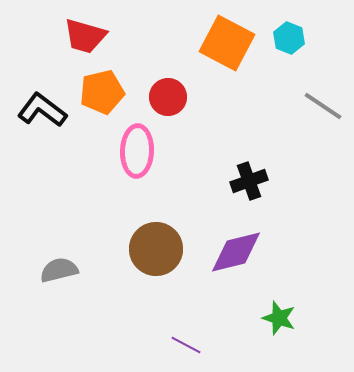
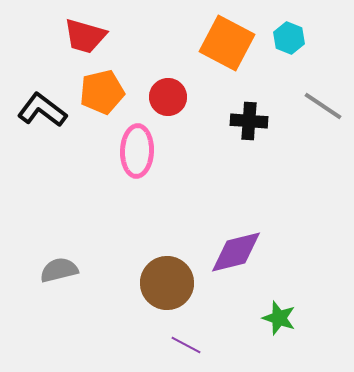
black cross: moved 60 px up; rotated 24 degrees clockwise
brown circle: moved 11 px right, 34 px down
